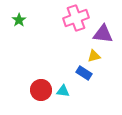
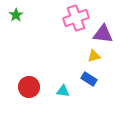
green star: moved 3 px left, 5 px up
blue rectangle: moved 5 px right, 6 px down
red circle: moved 12 px left, 3 px up
